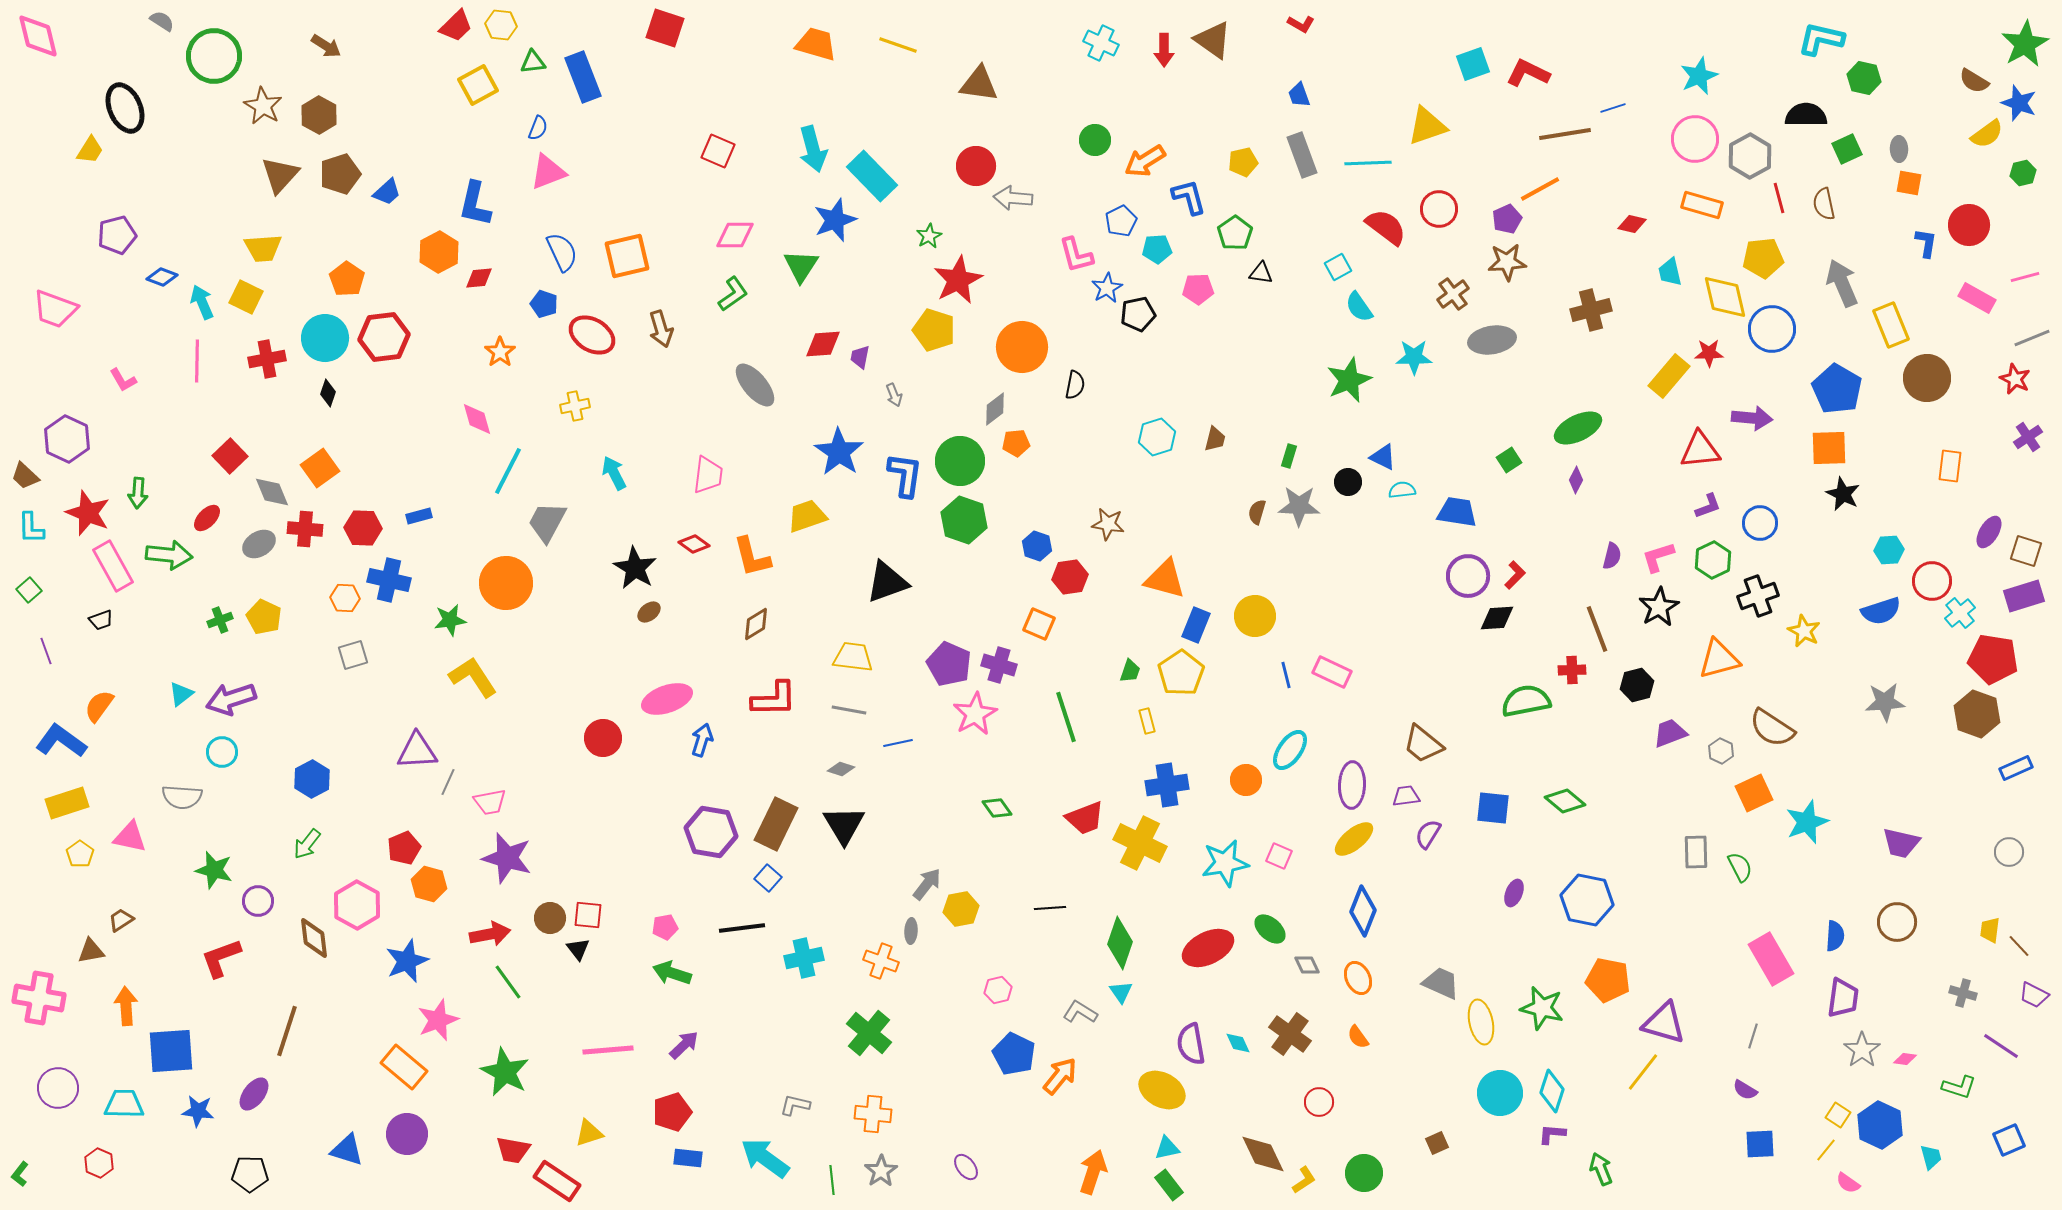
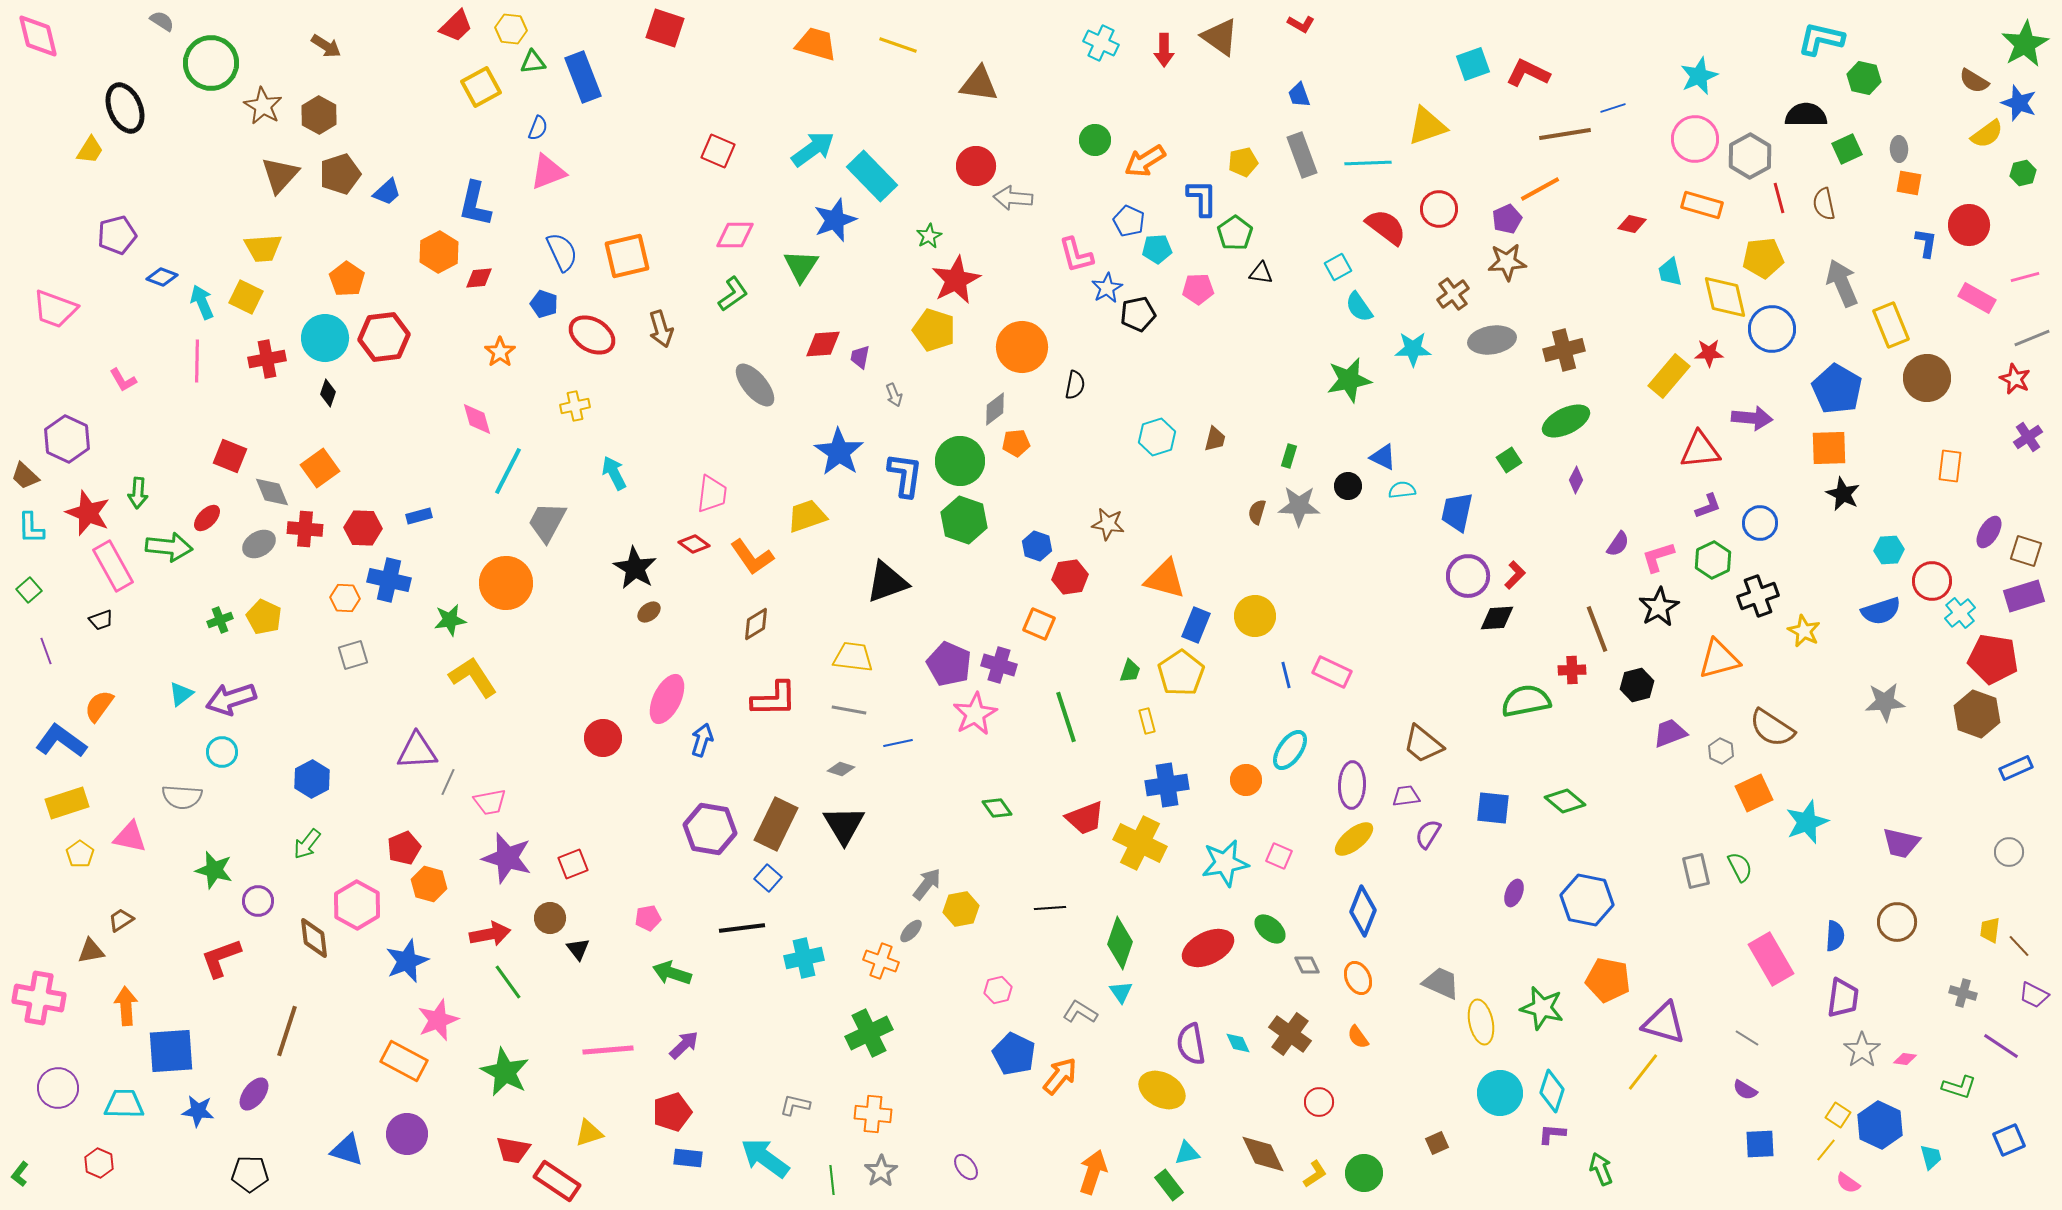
yellow hexagon at (501, 25): moved 10 px right, 4 px down
brown triangle at (1213, 40): moved 7 px right, 3 px up
green circle at (214, 56): moved 3 px left, 7 px down
yellow square at (478, 85): moved 3 px right, 2 px down
cyan arrow at (813, 149): rotated 111 degrees counterclockwise
blue L-shape at (1189, 197): moved 13 px right, 1 px down; rotated 15 degrees clockwise
blue pentagon at (1121, 221): moved 8 px right; rotated 20 degrees counterclockwise
red star at (958, 280): moved 2 px left
brown cross at (1591, 310): moved 27 px left, 40 px down
cyan star at (1414, 357): moved 1 px left, 8 px up
green star at (1349, 380): rotated 12 degrees clockwise
green ellipse at (1578, 428): moved 12 px left, 7 px up
red square at (230, 456): rotated 24 degrees counterclockwise
pink trapezoid at (708, 475): moved 4 px right, 19 px down
black circle at (1348, 482): moved 4 px down
blue trapezoid at (1457, 512): rotated 87 degrees counterclockwise
green arrow at (169, 555): moved 8 px up
purple semicircle at (1612, 556): moved 6 px right, 12 px up; rotated 20 degrees clockwise
orange L-shape at (752, 557): rotated 21 degrees counterclockwise
pink ellipse at (667, 699): rotated 45 degrees counterclockwise
purple hexagon at (711, 832): moved 1 px left, 3 px up
gray rectangle at (1696, 852): moved 19 px down; rotated 12 degrees counterclockwise
red square at (588, 915): moved 15 px left, 51 px up; rotated 28 degrees counterclockwise
pink pentagon at (665, 927): moved 17 px left, 9 px up
gray ellipse at (911, 931): rotated 40 degrees clockwise
green cross at (869, 1033): rotated 24 degrees clockwise
gray line at (1753, 1036): moved 6 px left, 2 px down; rotated 75 degrees counterclockwise
orange rectangle at (404, 1067): moved 6 px up; rotated 12 degrees counterclockwise
cyan triangle at (1167, 1148): moved 20 px right, 5 px down
yellow L-shape at (1304, 1180): moved 11 px right, 6 px up
